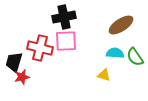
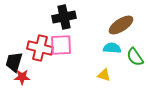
pink square: moved 5 px left, 4 px down
cyan semicircle: moved 3 px left, 5 px up
red star: rotated 14 degrees clockwise
